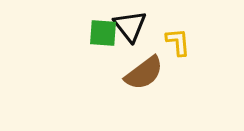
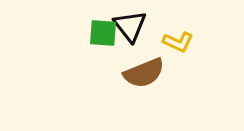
yellow L-shape: rotated 120 degrees clockwise
brown semicircle: rotated 15 degrees clockwise
